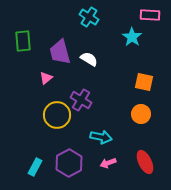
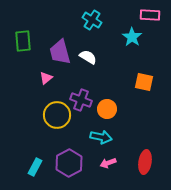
cyan cross: moved 3 px right, 3 px down
white semicircle: moved 1 px left, 2 px up
purple cross: rotated 10 degrees counterclockwise
orange circle: moved 34 px left, 5 px up
red ellipse: rotated 35 degrees clockwise
